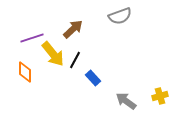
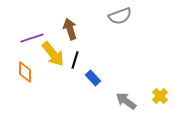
brown arrow: moved 3 px left; rotated 65 degrees counterclockwise
black line: rotated 12 degrees counterclockwise
yellow cross: rotated 28 degrees counterclockwise
